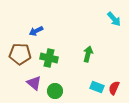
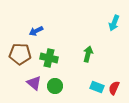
cyan arrow: moved 4 px down; rotated 63 degrees clockwise
green circle: moved 5 px up
